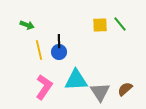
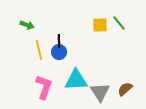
green line: moved 1 px left, 1 px up
pink L-shape: rotated 15 degrees counterclockwise
